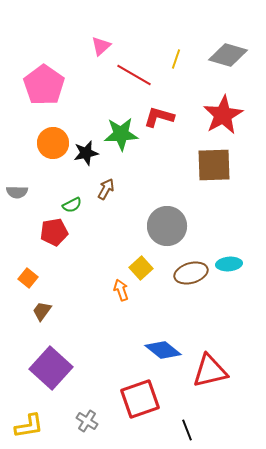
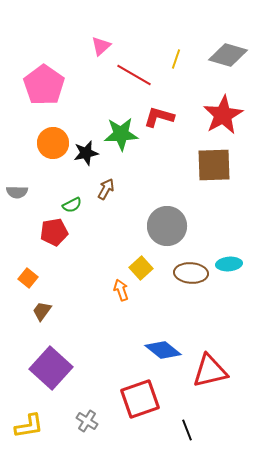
brown ellipse: rotated 20 degrees clockwise
